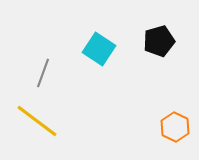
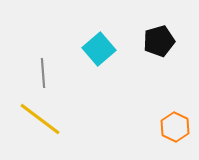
cyan square: rotated 16 degrees clockwise
gray line: rotated 24 degrees counterclockwise
yellow line: moved 3 px right, 2 px up
